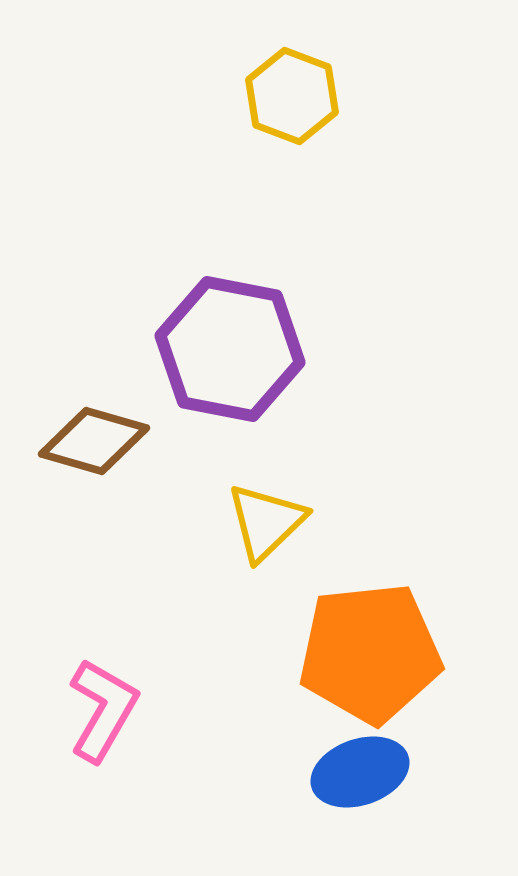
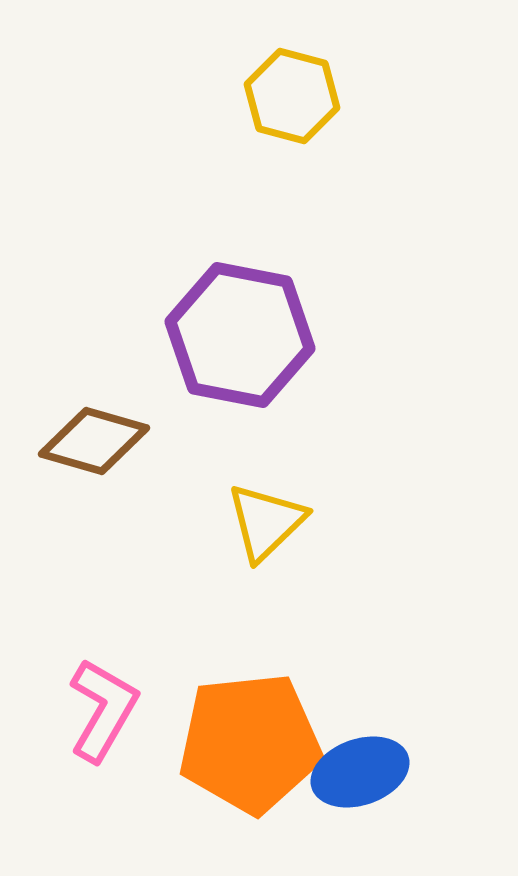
yellow hexagon: rotated 6 degrees counterclockwise
purple hexagon: moved 10 px right, 14 px up
orange pentagon: moved 120 px left, 90 px down
